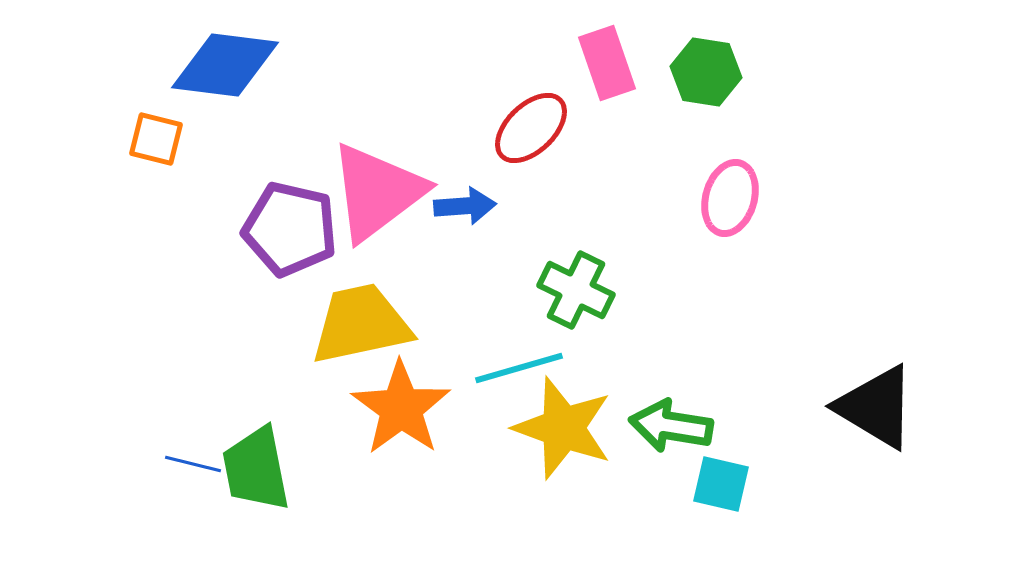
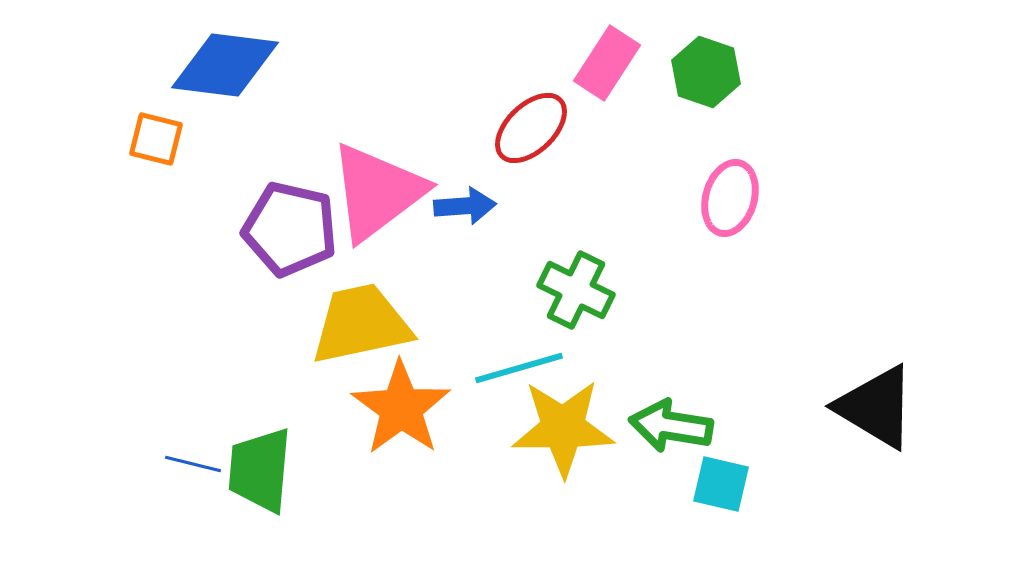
pink rectangle: rotated 52 degrees clockwise
green hexagon: rotated 10 degrees clockwise
yellow star: rotated 20 degrees counterclockwise
green trapezoid: moved 4 px right, 1 px down; rotated 16 degrees clockwise
